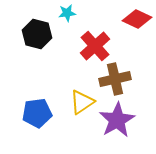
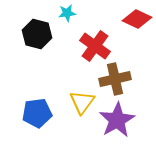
red cross: rotated 12 degrees counterclockwise
yellow triangle: rotated 20 degrees counterclockwise
